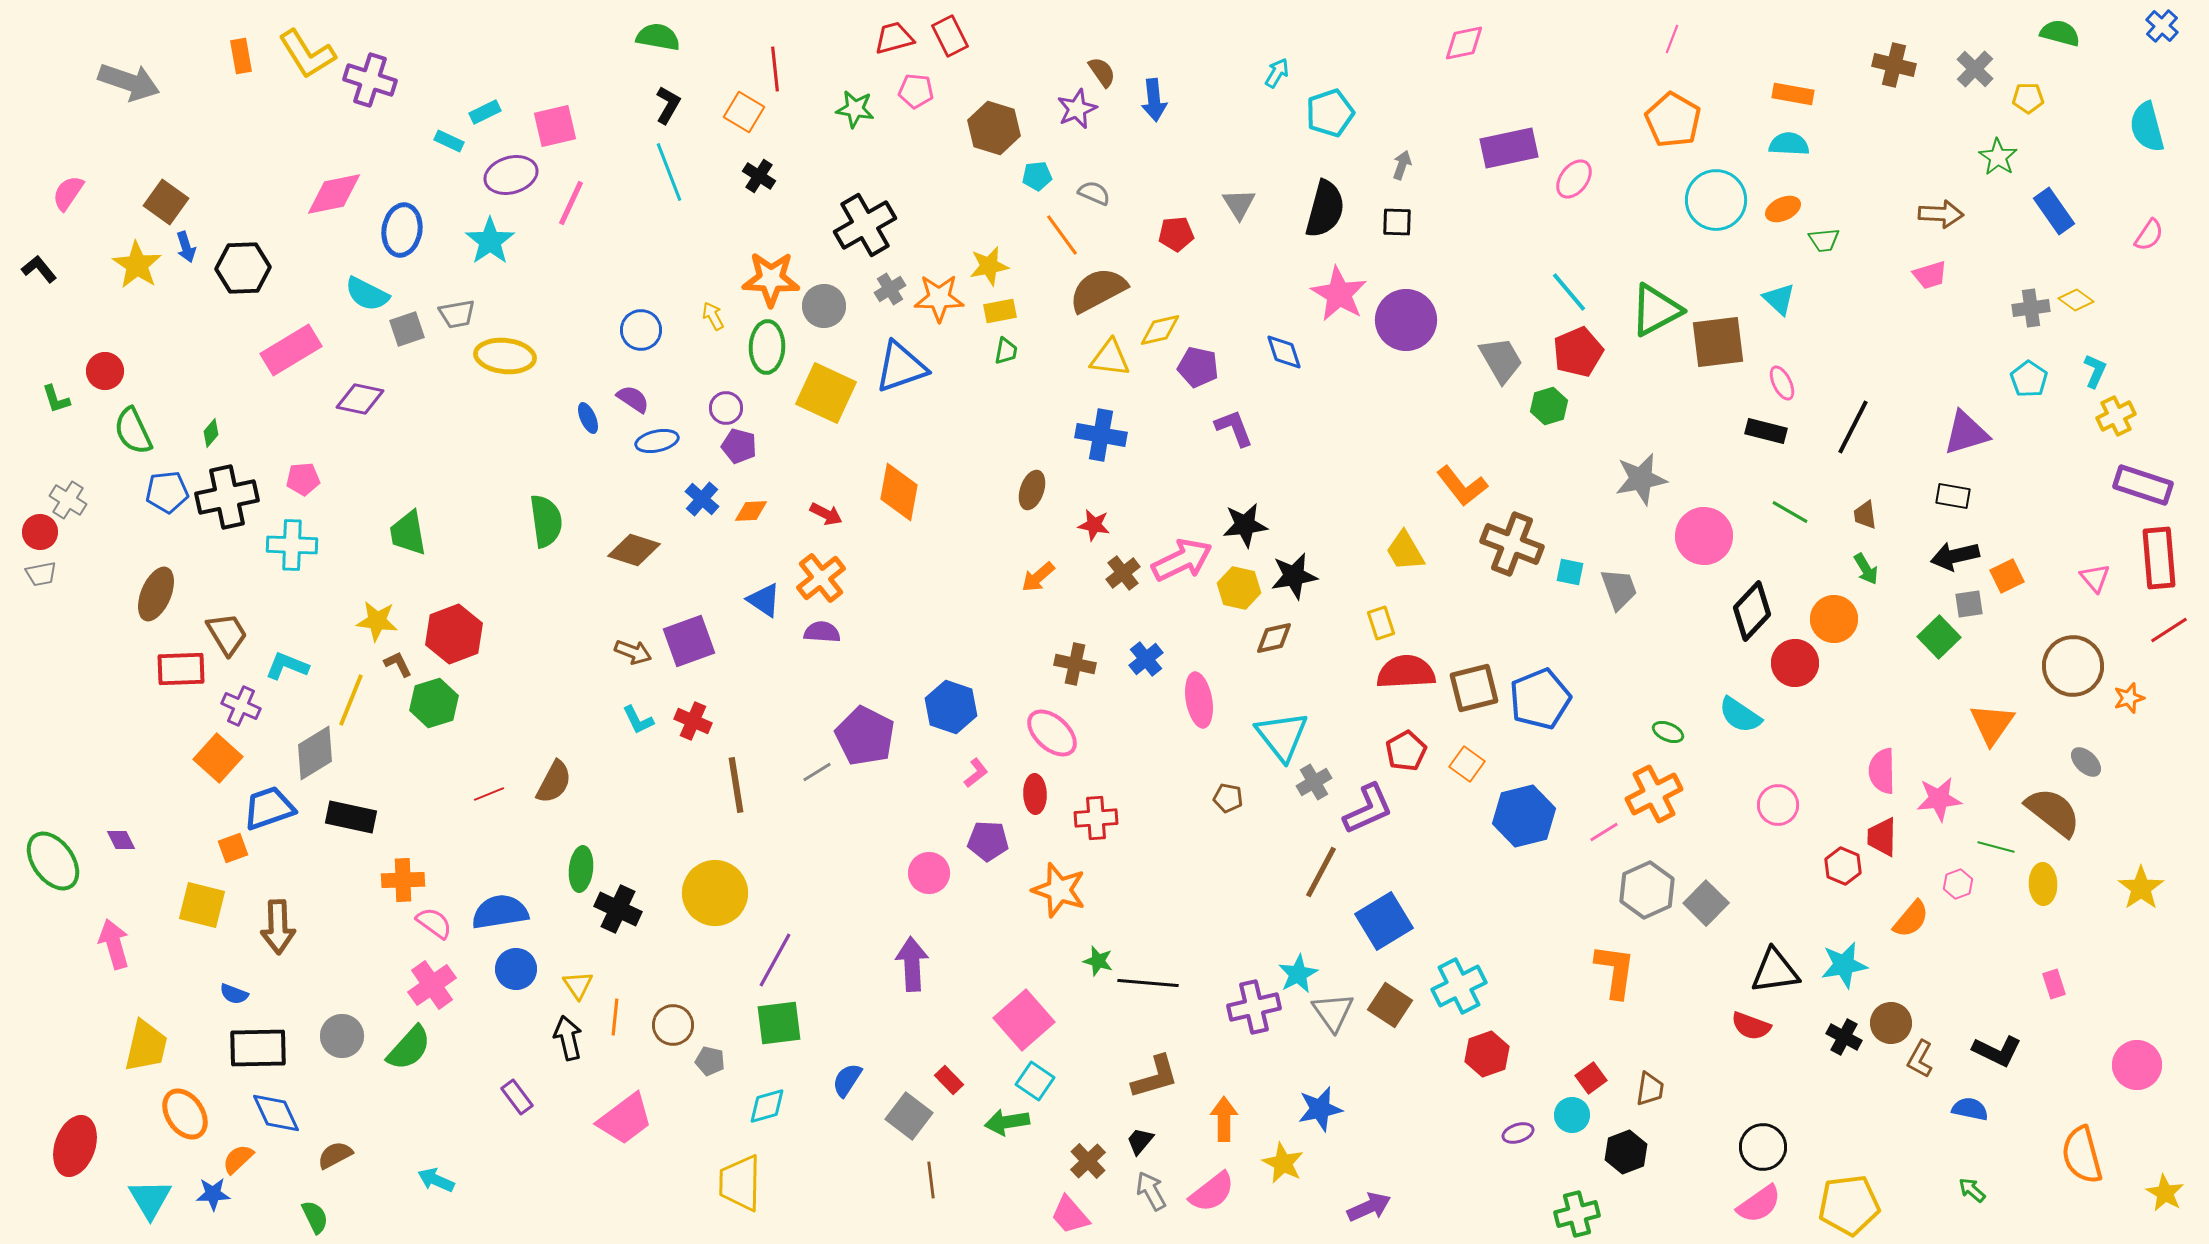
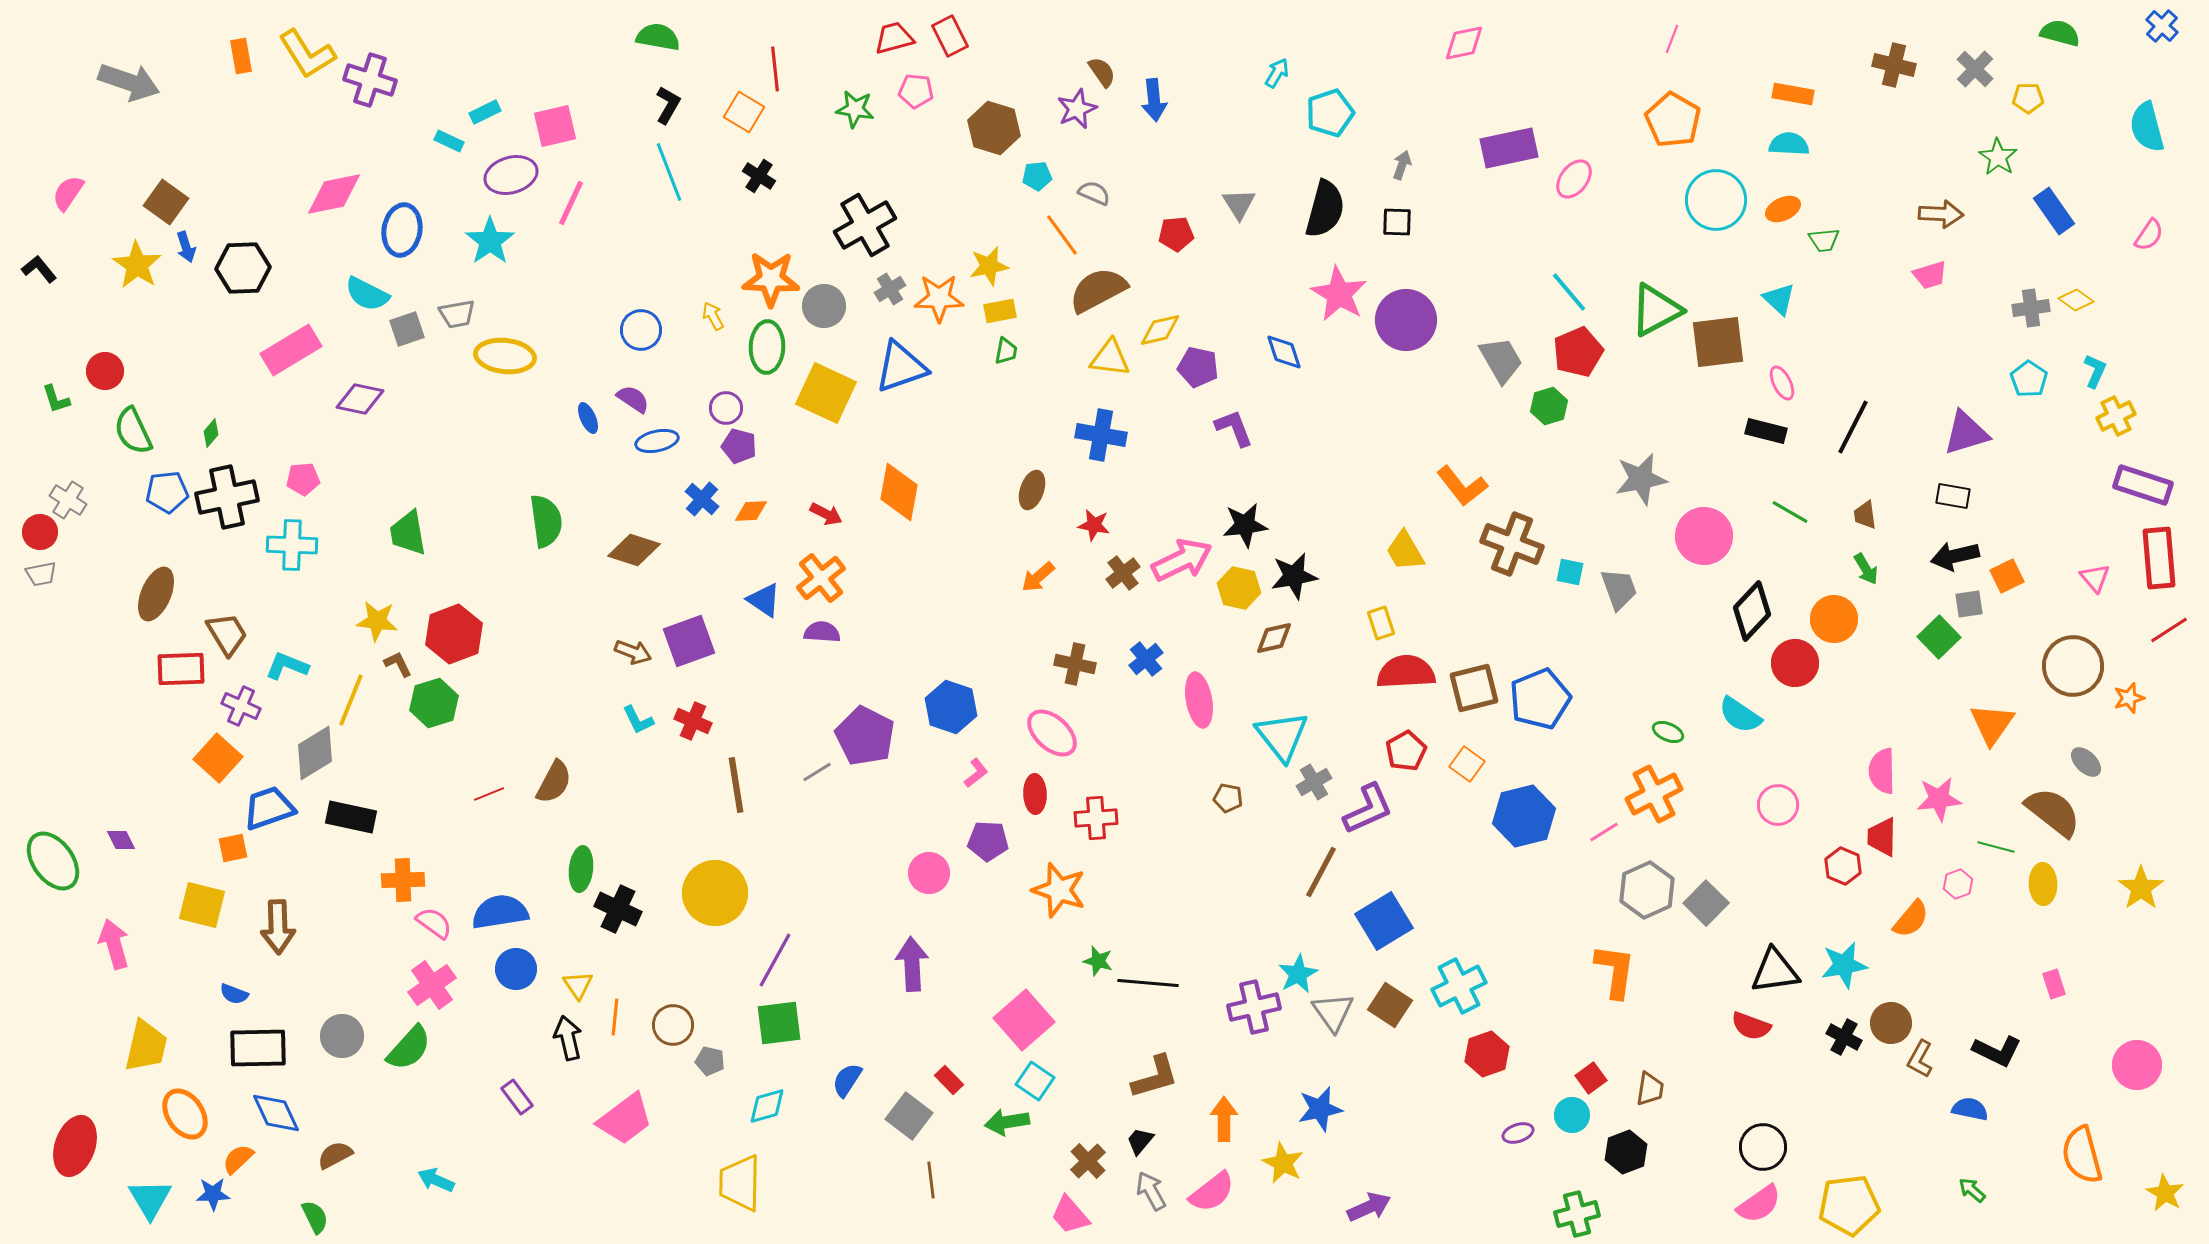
orange square at (233, 848): rotated 8 degrees clockwise
